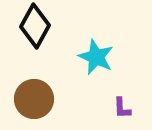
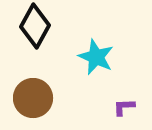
brown circle: moved 1 px left, 1 px up
purple L-shape: moved 2 px right, 1 px up; rotated 90 degrees clockwise
